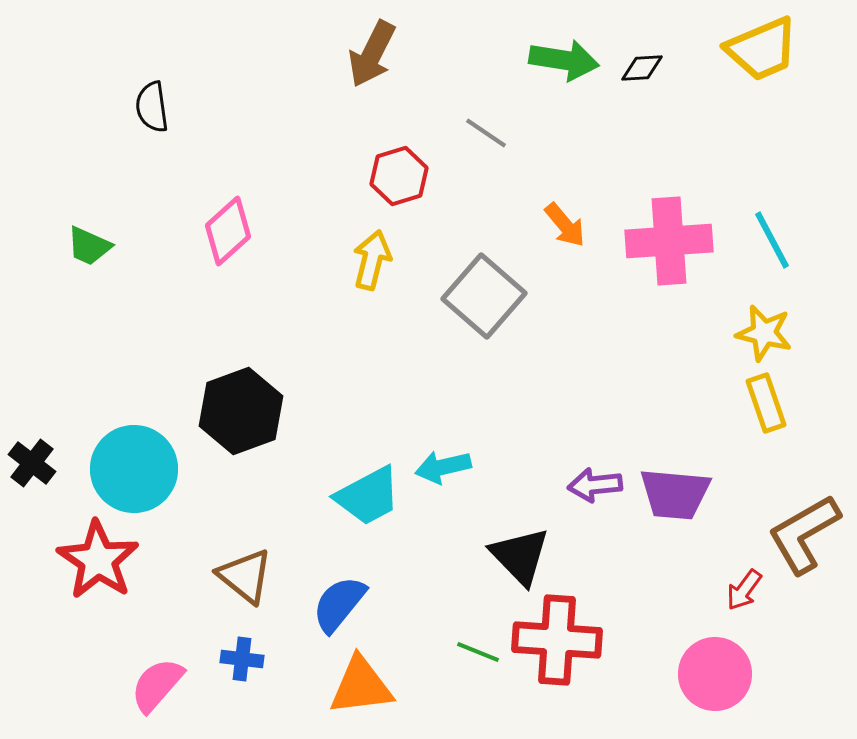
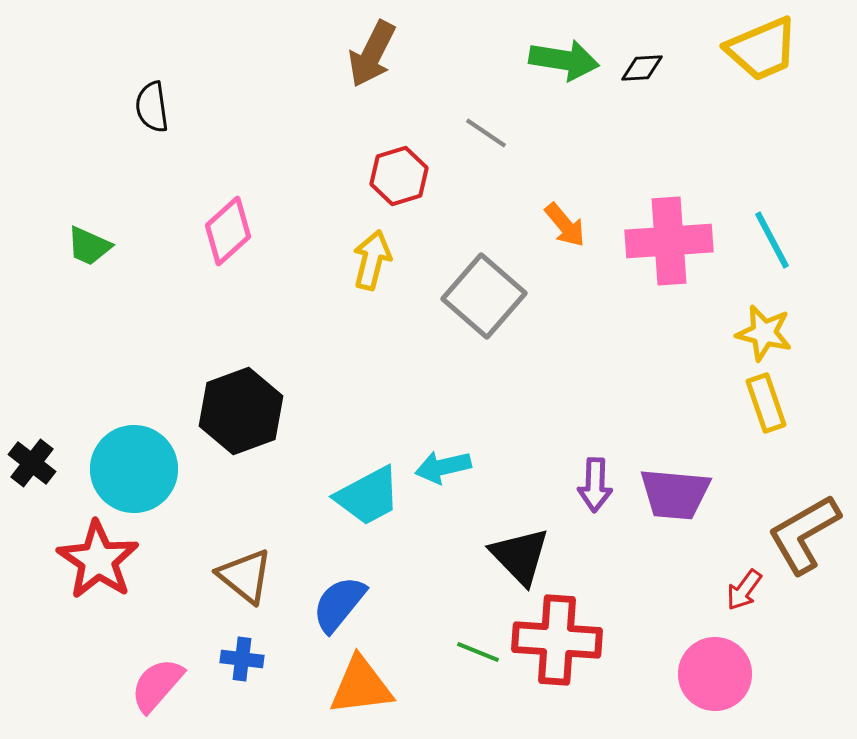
purple arrow: rotated 82 degrees counterclockwise
